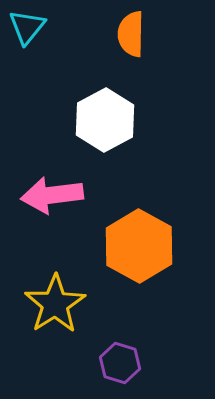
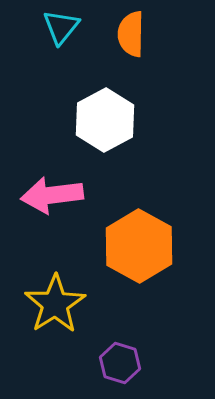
cyan triangle: moved 34 px right
